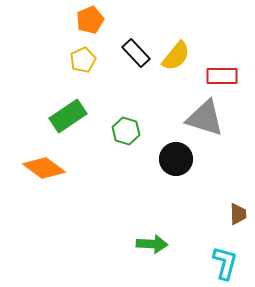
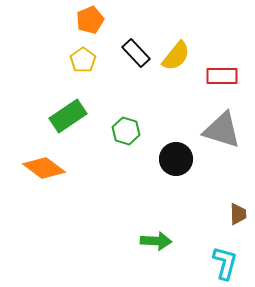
yellow pentagon: rotated 10 degrees counterclockwise
gray triangle: moved 17 px right, 12 px down
green arrow: moved 4 px right, 3 px up
